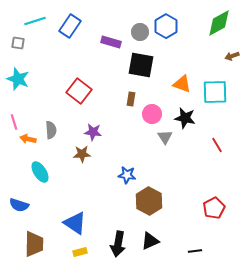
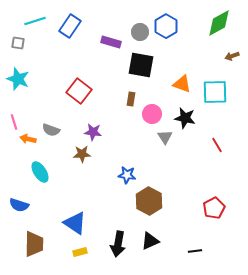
gray semicircle: rotated 114 degrees clockwise
